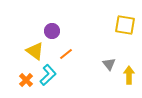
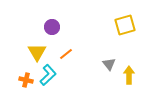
yellow square: rotated 25 degrees counterclockwise
purple circle: moved 4 px up
yellow triangle: moved 2 px right, 1 px down; rotated 24 degrees clockwise
orange cross: rotated 32 degrees counterclockwise
